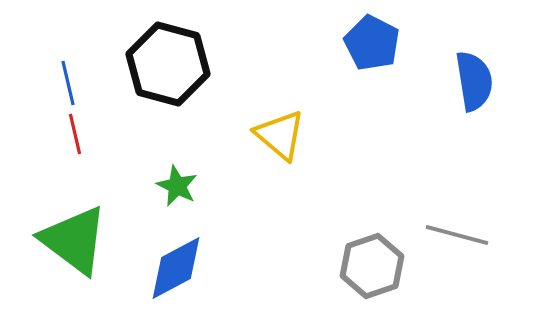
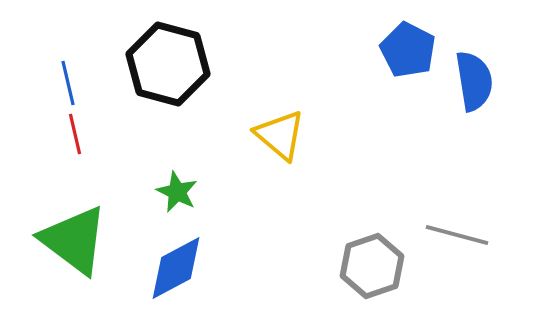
blue pentagon: moved 36 px right, 7 px down
green star: moved 6 px down
